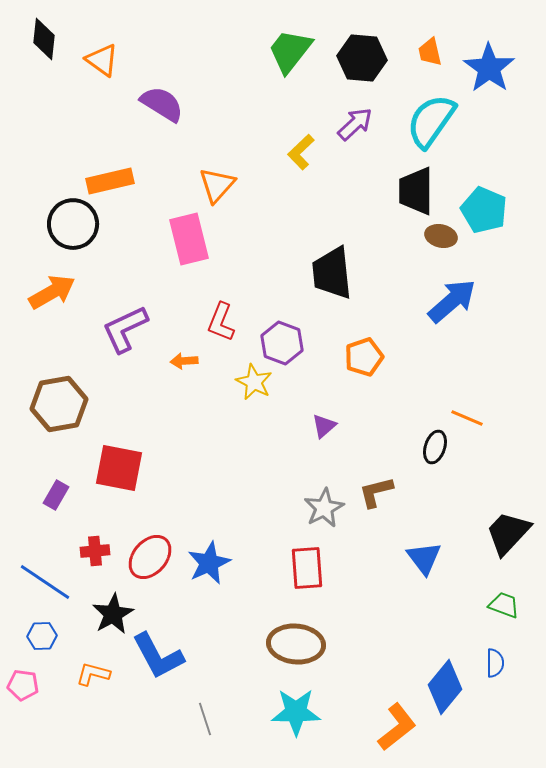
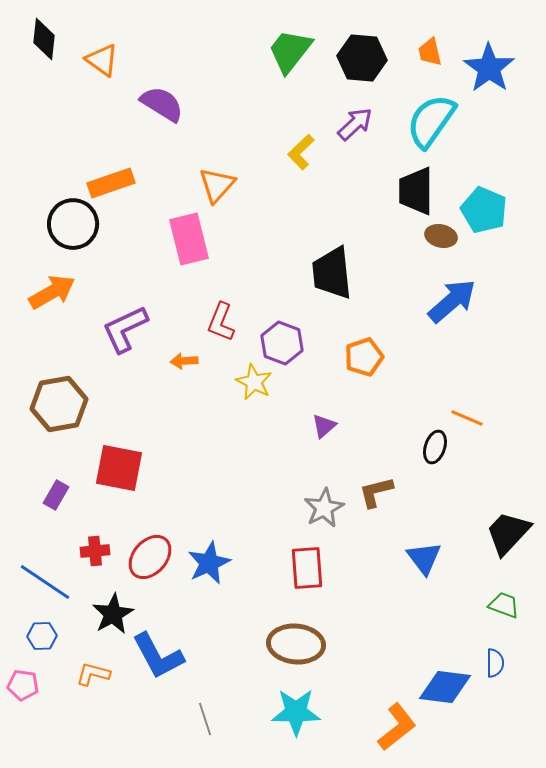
orange rectangle at (110, 181): moved 1 px right, 2 px down; rotated 6 degrees counterclockwise
blue diamond at (445, 687): rotated 58 degrees clockwise
